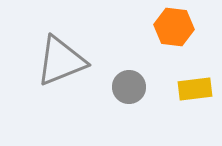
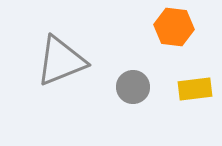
gray circle: moved 4 px right
